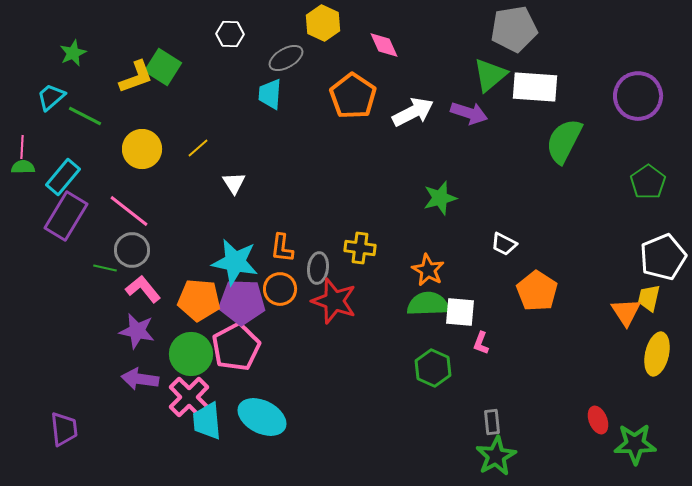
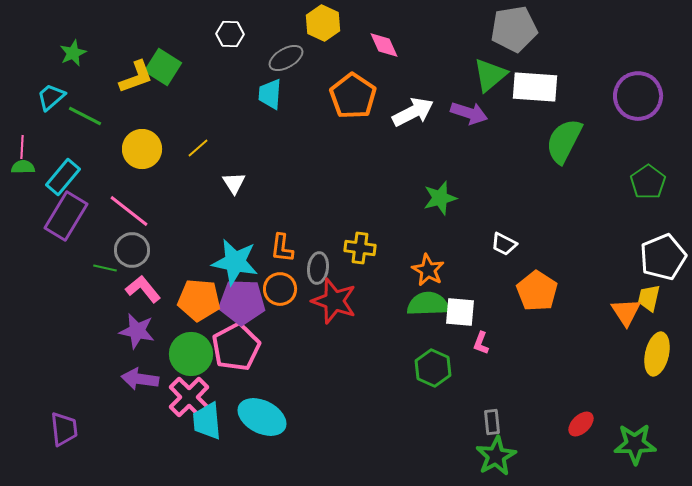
red ellipse at (598, 420): moved 17 px left, 4 px down; rotated 68 degrees clockwise
